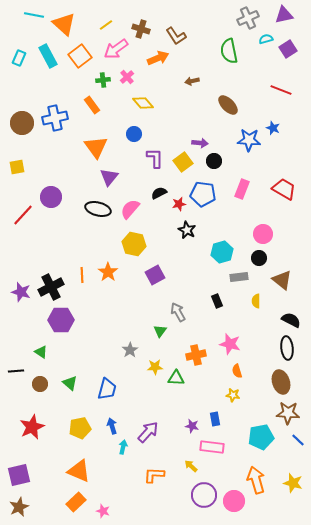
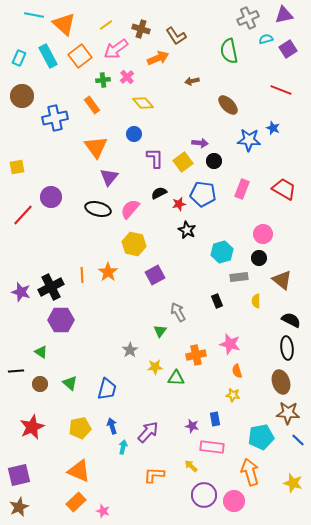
brown circle at (22, 123): moved 27 px up
orange arrow at (256, 480): moved 6 px left, 8 px up
